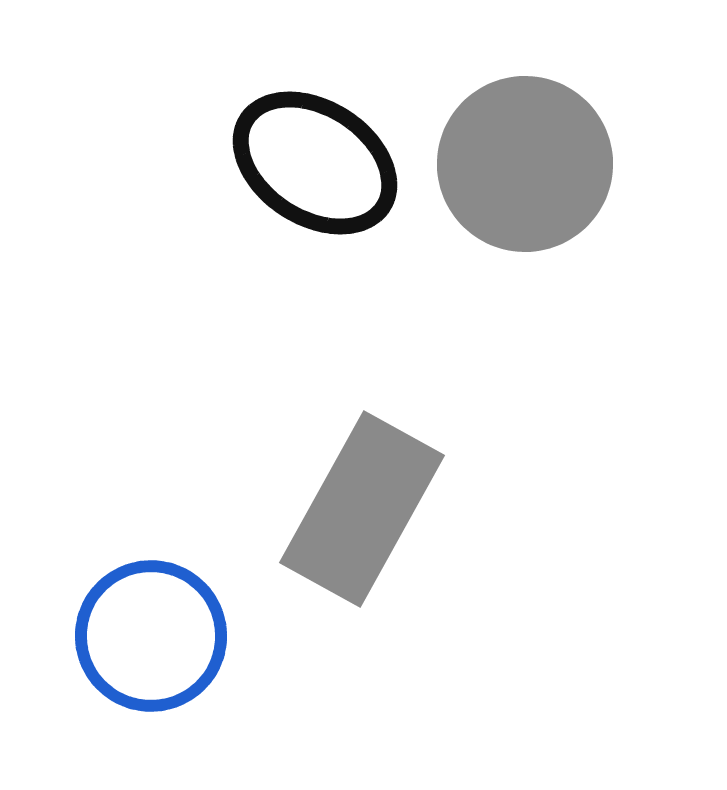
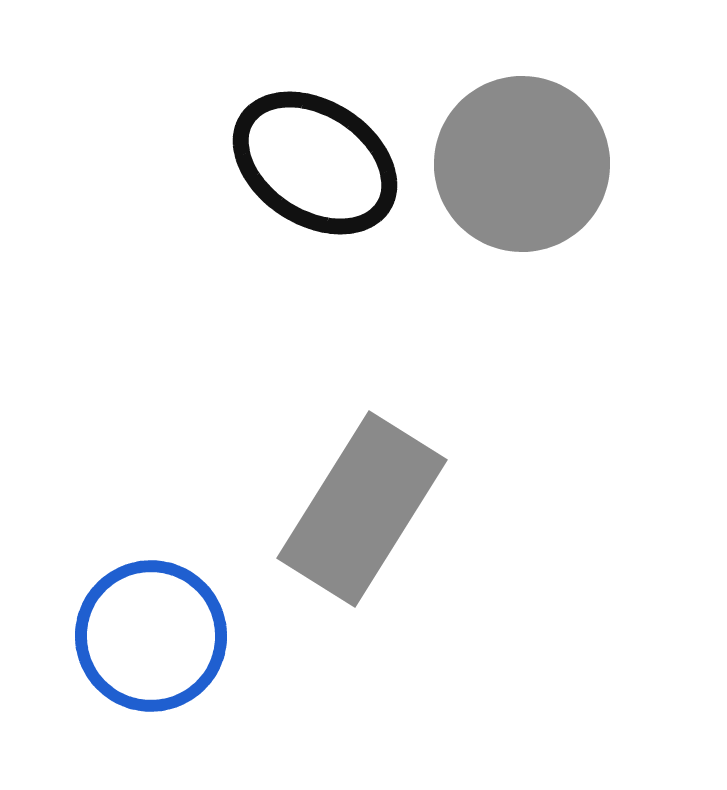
gray circle: moved 3 px left
gray rectangle: rotated 3 degrees clockwise
